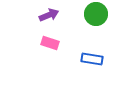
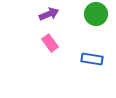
purple arrow: moved 1 px up
pink rectangle: rotated 36 degrees clockwise
